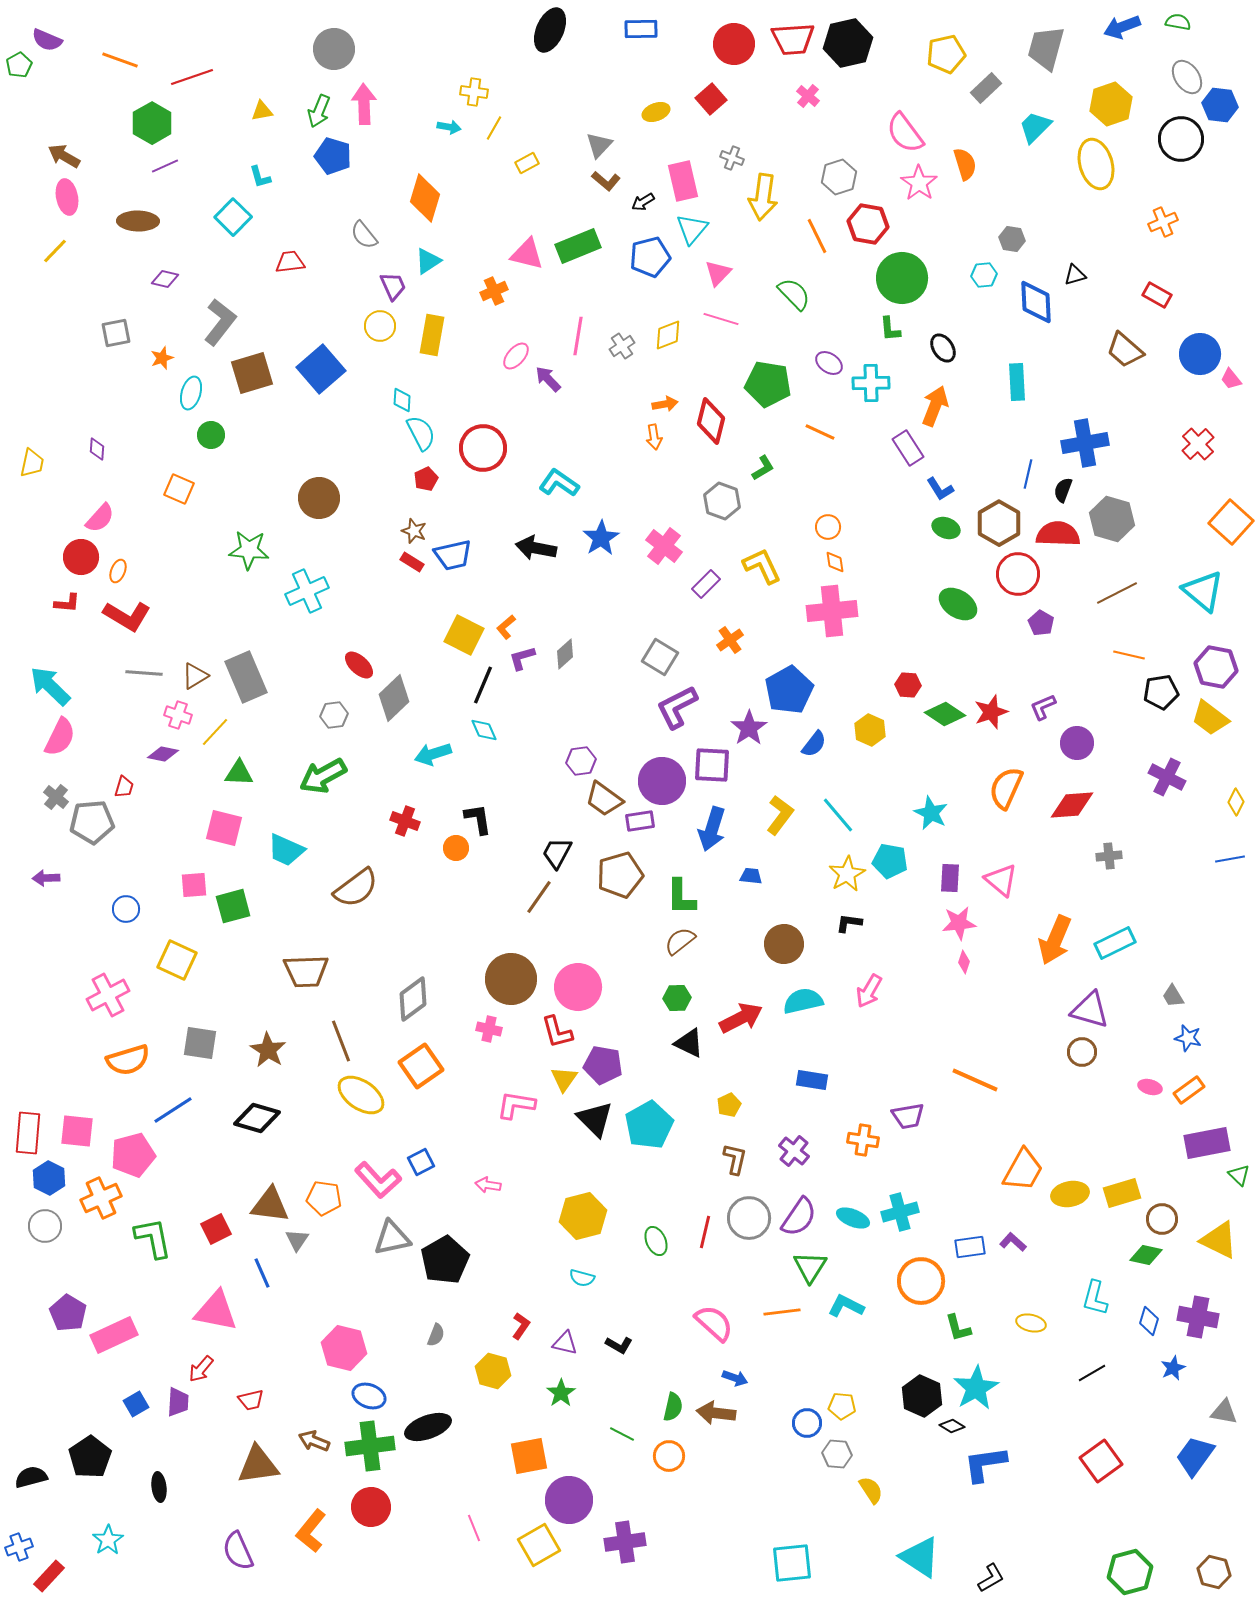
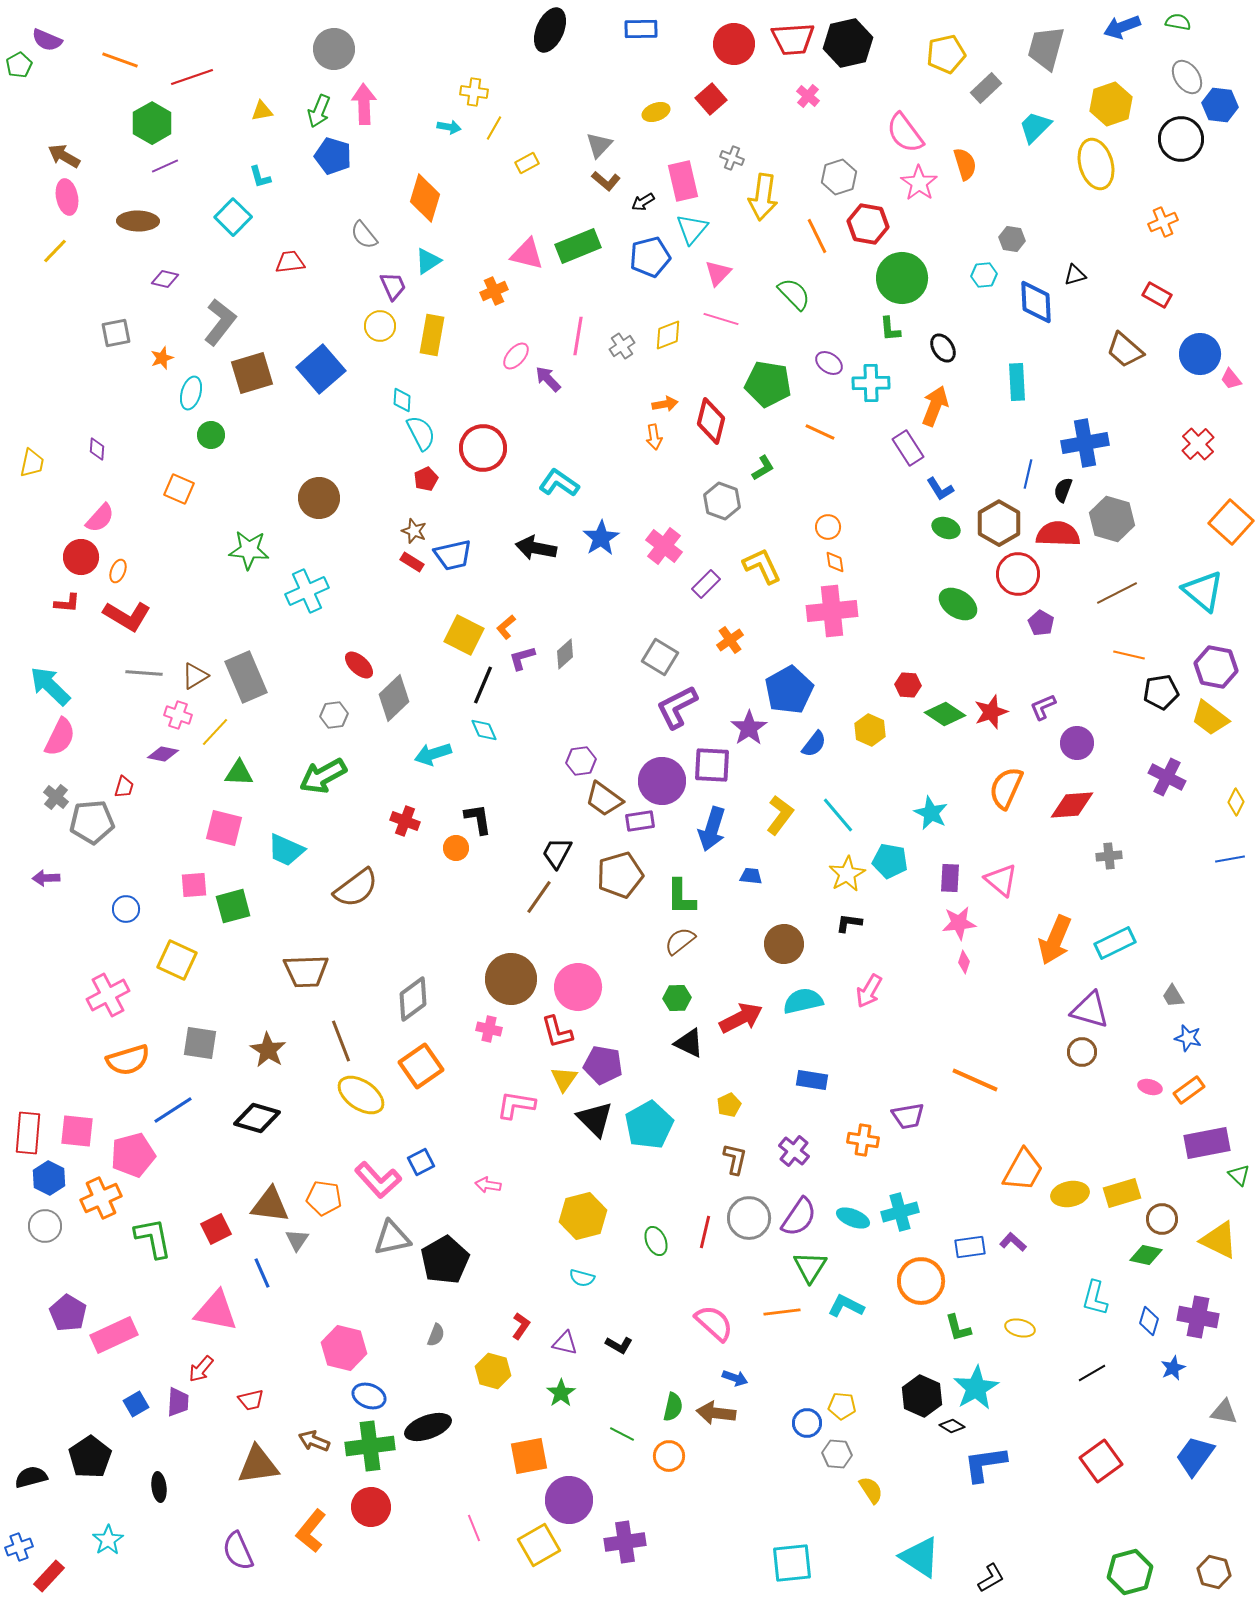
yellow ellipse at (1031, 1323): moved 11 px left, 5 px down
